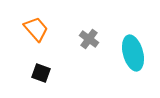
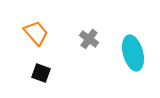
orange trapezoid: moved 4 px down
